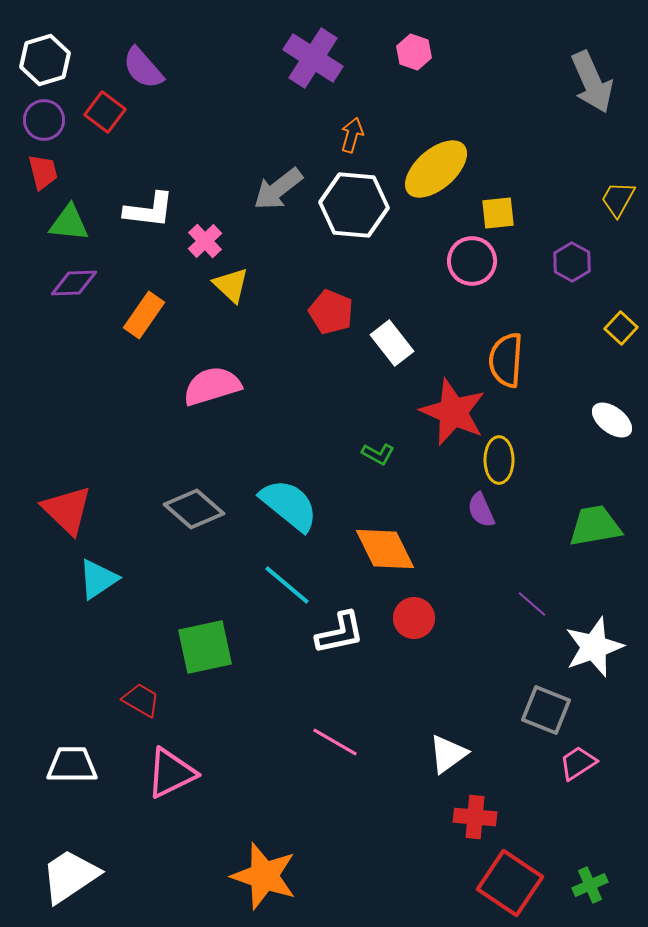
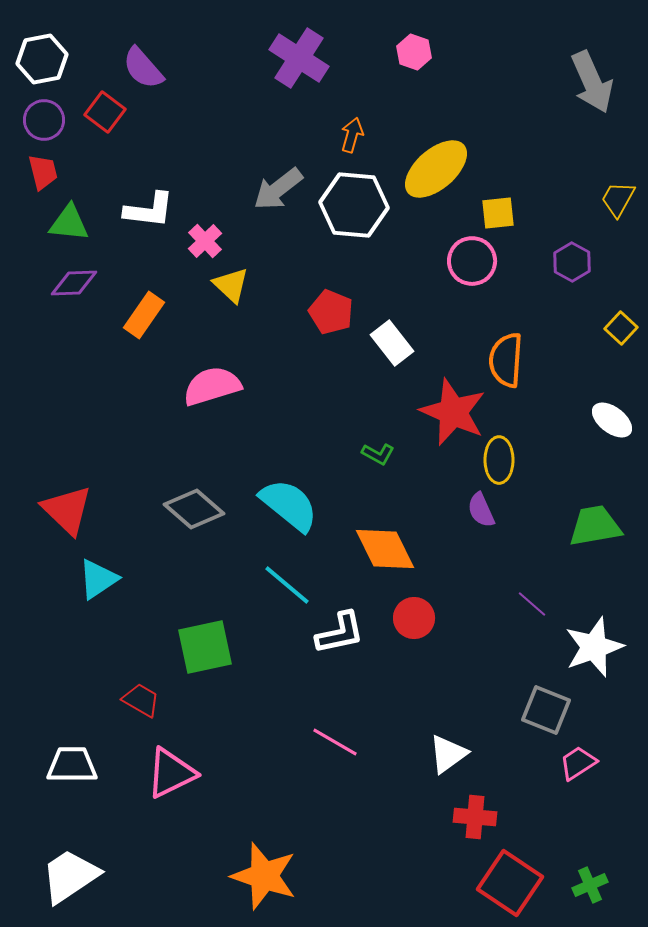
purple cross at (313, 58): moved 14 px left
white hexagon at (45, 60): moved 3 px left, 1 px up; rotated 6 degrees clockwise
